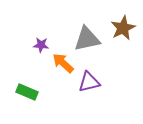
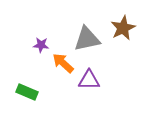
purple triangle: moved 2 px up; rotated 15 degrees clockwise
